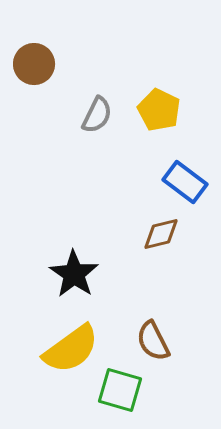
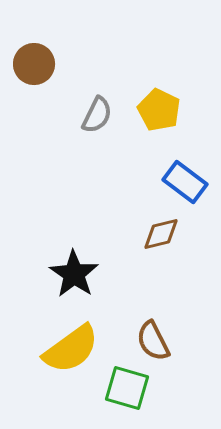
green square: moved 7 px right, 2 px up
